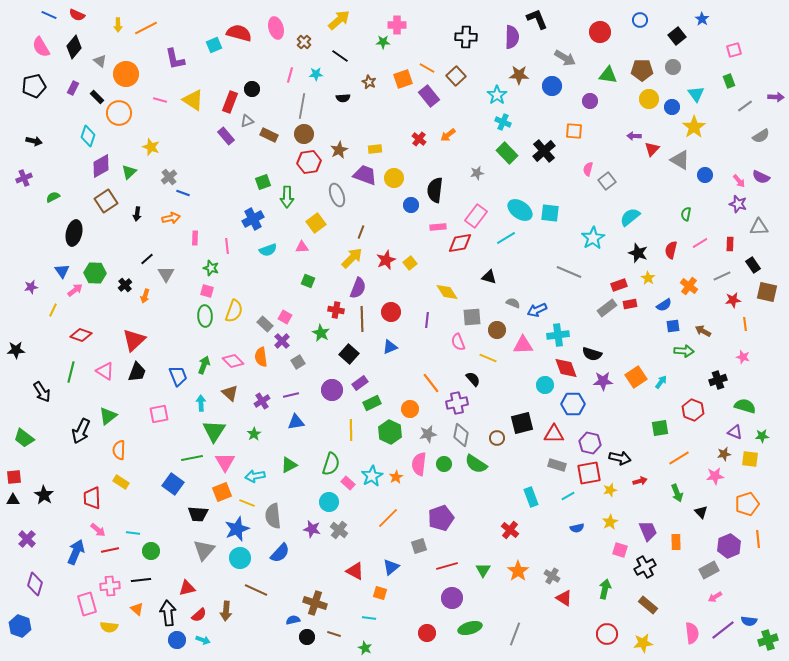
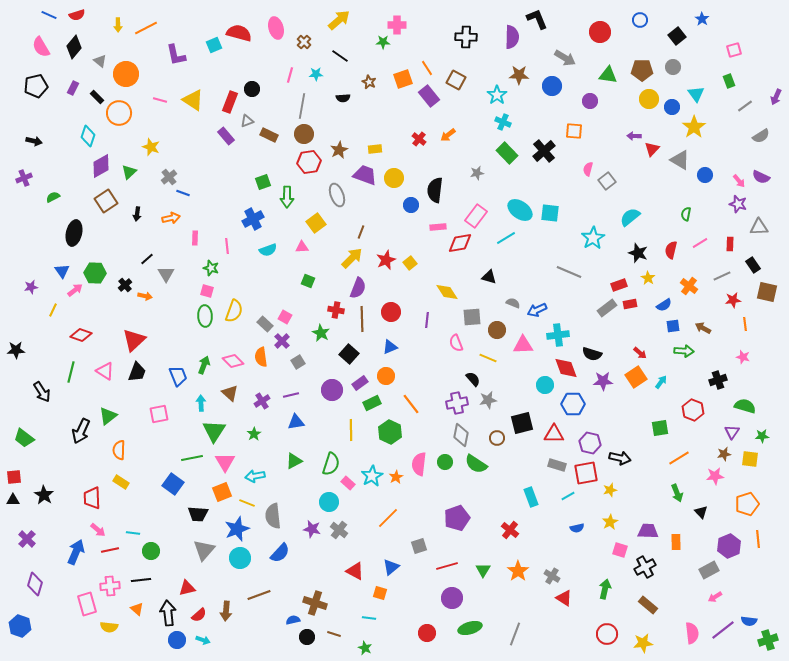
red semicircle at (77, 15): rotated 42 degrees counterclockwise
purple L-shape at (175, 59): moved 1 px right, 4 px up
orange line at (427, 68): rotated 28 degrees clockwise
brown square at (456, 76): moved 4 px down; rotated 18 degrees counterclockwise
black pentagon at (34, 86): moved 2 px right
purple arrow at (776, 97): rotated 112 degrees clockwise
orange arrow at (145, 296): rotated 96 degrees counterclockwise
brown arrow at (703, 331): moved 3 px up
pink semicircle at (458, 342): moved 2 px left, 1 px down
orange line at (431, 383): moved 20 px left, 21 px down
orange circle at (410, 409): moved 24 px left, 33 px up
purple triangle at (735, 432): moved 3 px left; rotated 42 degrees clockwise
gray star at (428, 434): moved 60 px right, 34 px up
green circle at (444, 464): moved 1 px right, 2 px up
green triangle at (289, 465): moved 5 px right, 4 px up
red square at (589, 473): moved 3 px left
red arrow at (640, 481): moved 128 px up; rotated 56 degrees clockwise
purple pentagon at (441, 518): moved 16 px right
purple trapezoid at (648, 531): rotated 65 degrees counterclockwise
brown line at (256, 590): moved 3 px right, 5 px down; rotated 45 degrees counterclockwise
